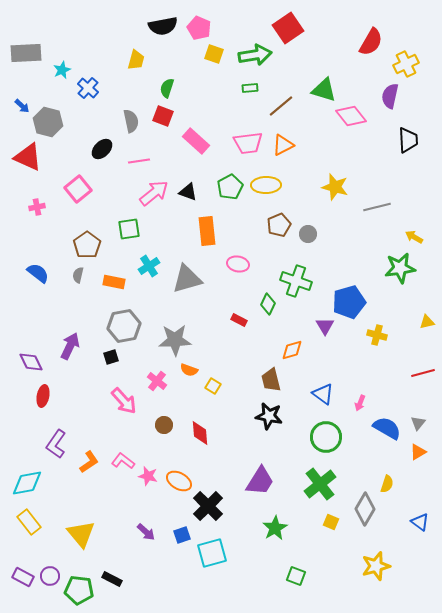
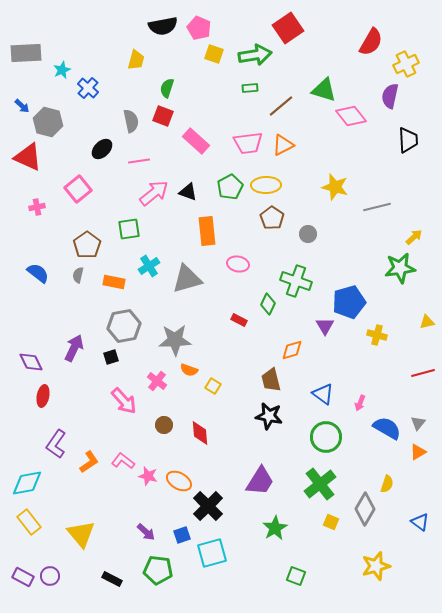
brown pentagon at (279, 225): moved 7 px left, 7 px up; rotated 15 degrees counterclockwise
yellow arrow at (414, 237): rotated 108 degrees clockwise
purple arrow at (70, 346): moved 4 px right, 2 px down
green pentagon at (79, 590): moved 79 px right, 20 px up
